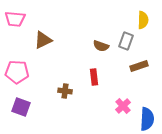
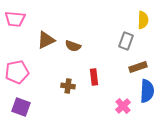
brown triangle: moved 3 px right
brown semicircle: moved 28 px left
brown rectangle: moved 1 px left, 1 px down
pink pentagon: rotated 15 degrees counterclockwise
brown cross: moved 3 px right, 5 px up
blue semicircle: moved 28 px up
